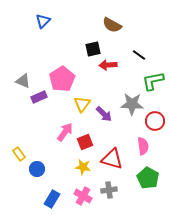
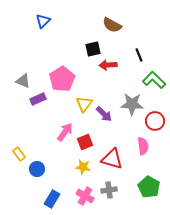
black line: rotated 32 degrees clockwise
green L-shape: moved 1 px right, 1 px up; rotated 55 degrees clockwise
purple rectangle: moved 1 px left, 2 px down
yellow triangle: moved 2 px right
green pentagon: moved 1 px right, 9 px down
pink cross: moved 2 px right
